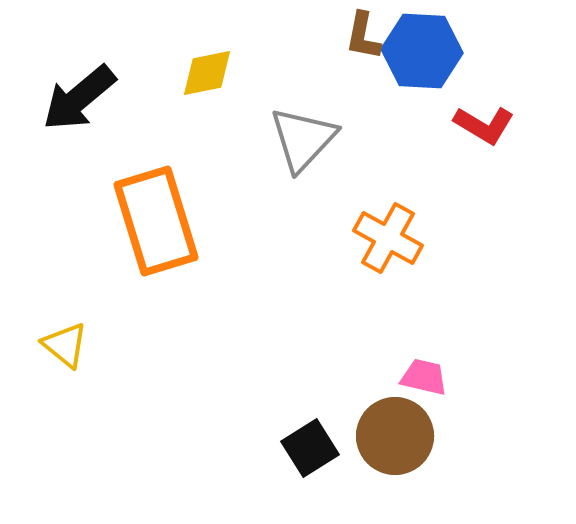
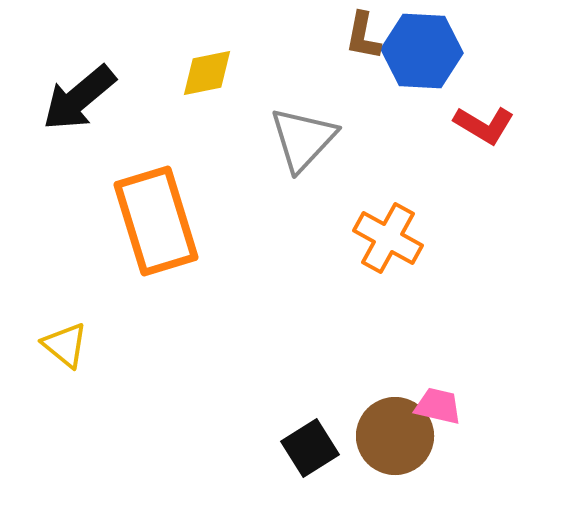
pink trapezoid: moved 14 px right, 29 px down
